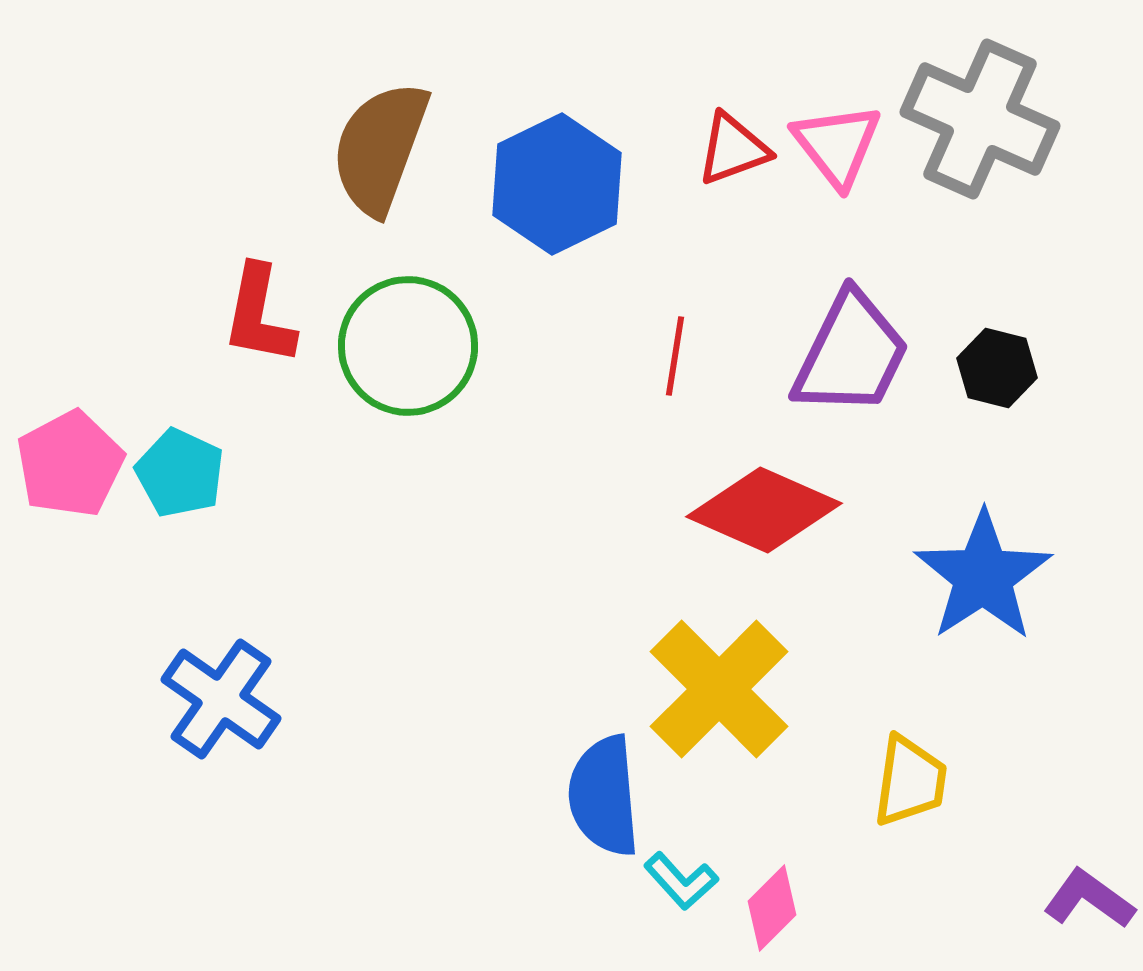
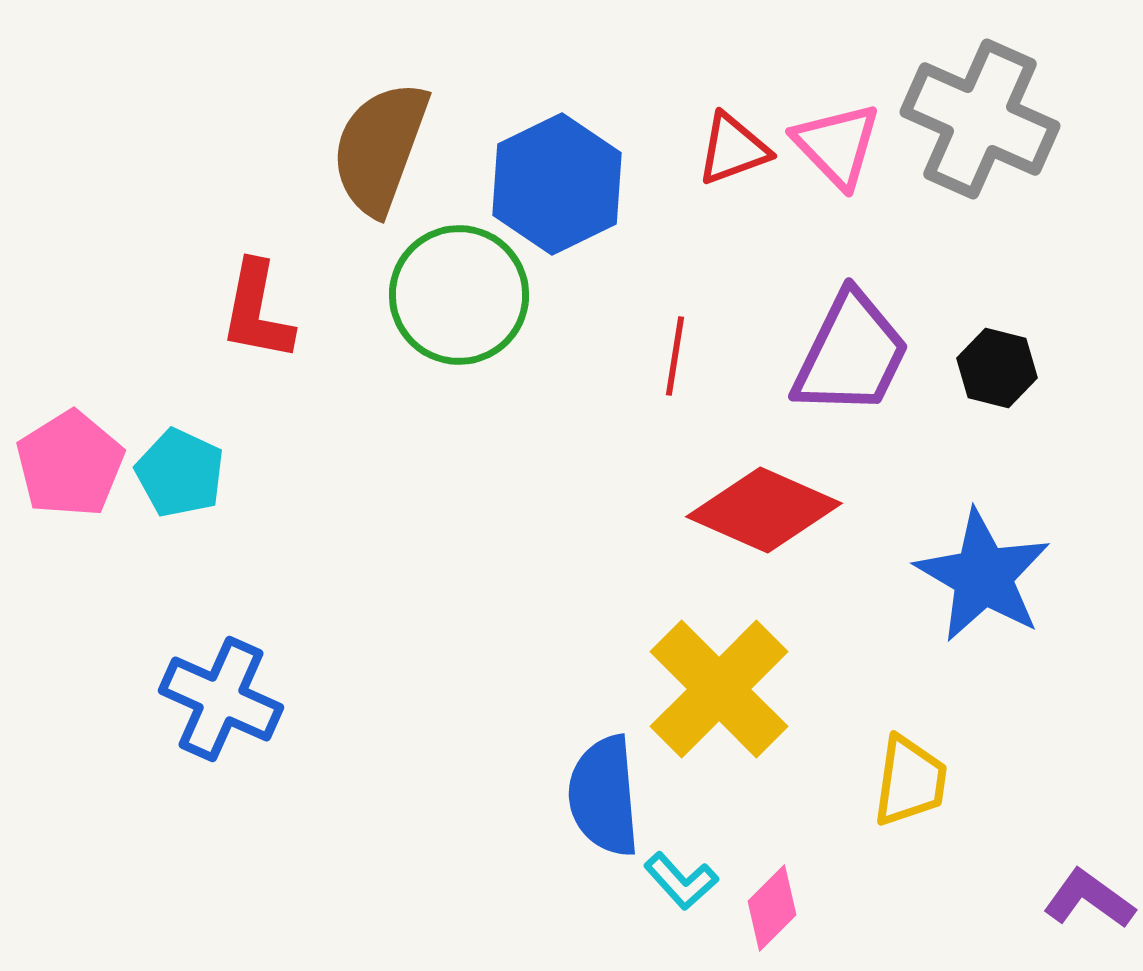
pink triangle: rotated 6 degrees counterclockwise
red L-shape: moved 2 px left, 4 px up
green circle: moved 51 px right, 51 px up
pink pentagon: rotated 4 degrees counterclockwise
blue star: rotated 9 degrees counterclockwise
blue cross: rotated 11 degrees counterclockwise
